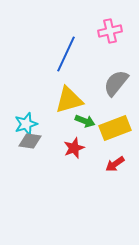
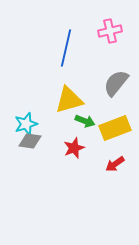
blue line: moved 6 px up; rotated 12 degrees counterclockwise
